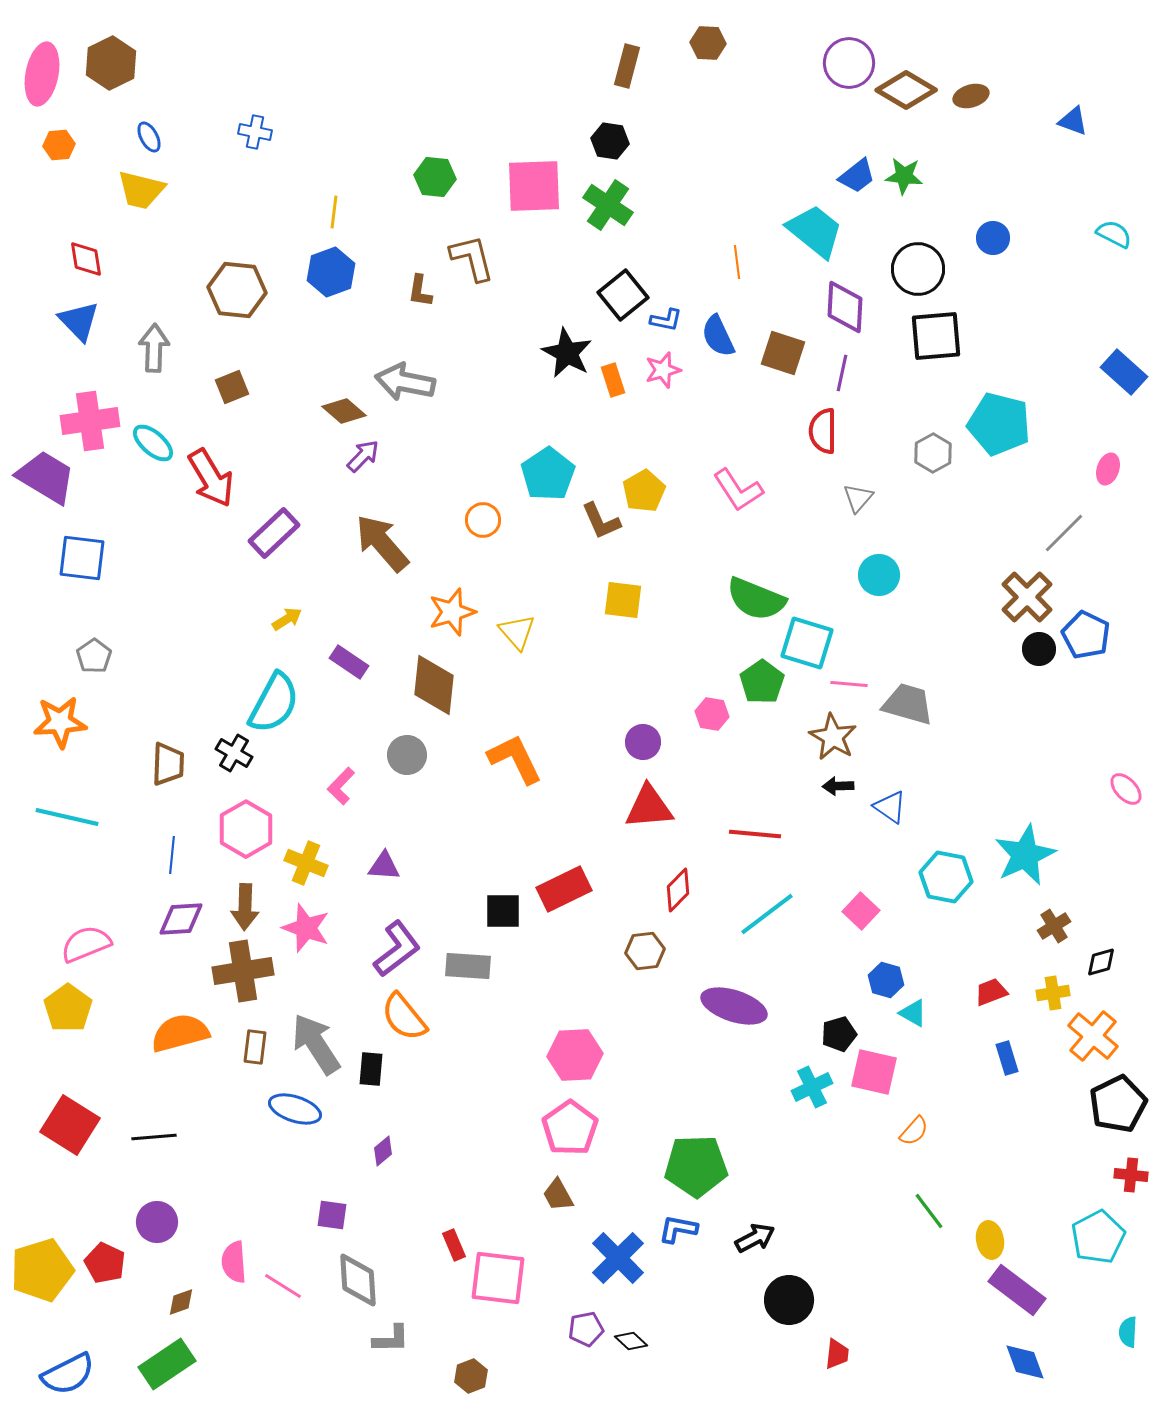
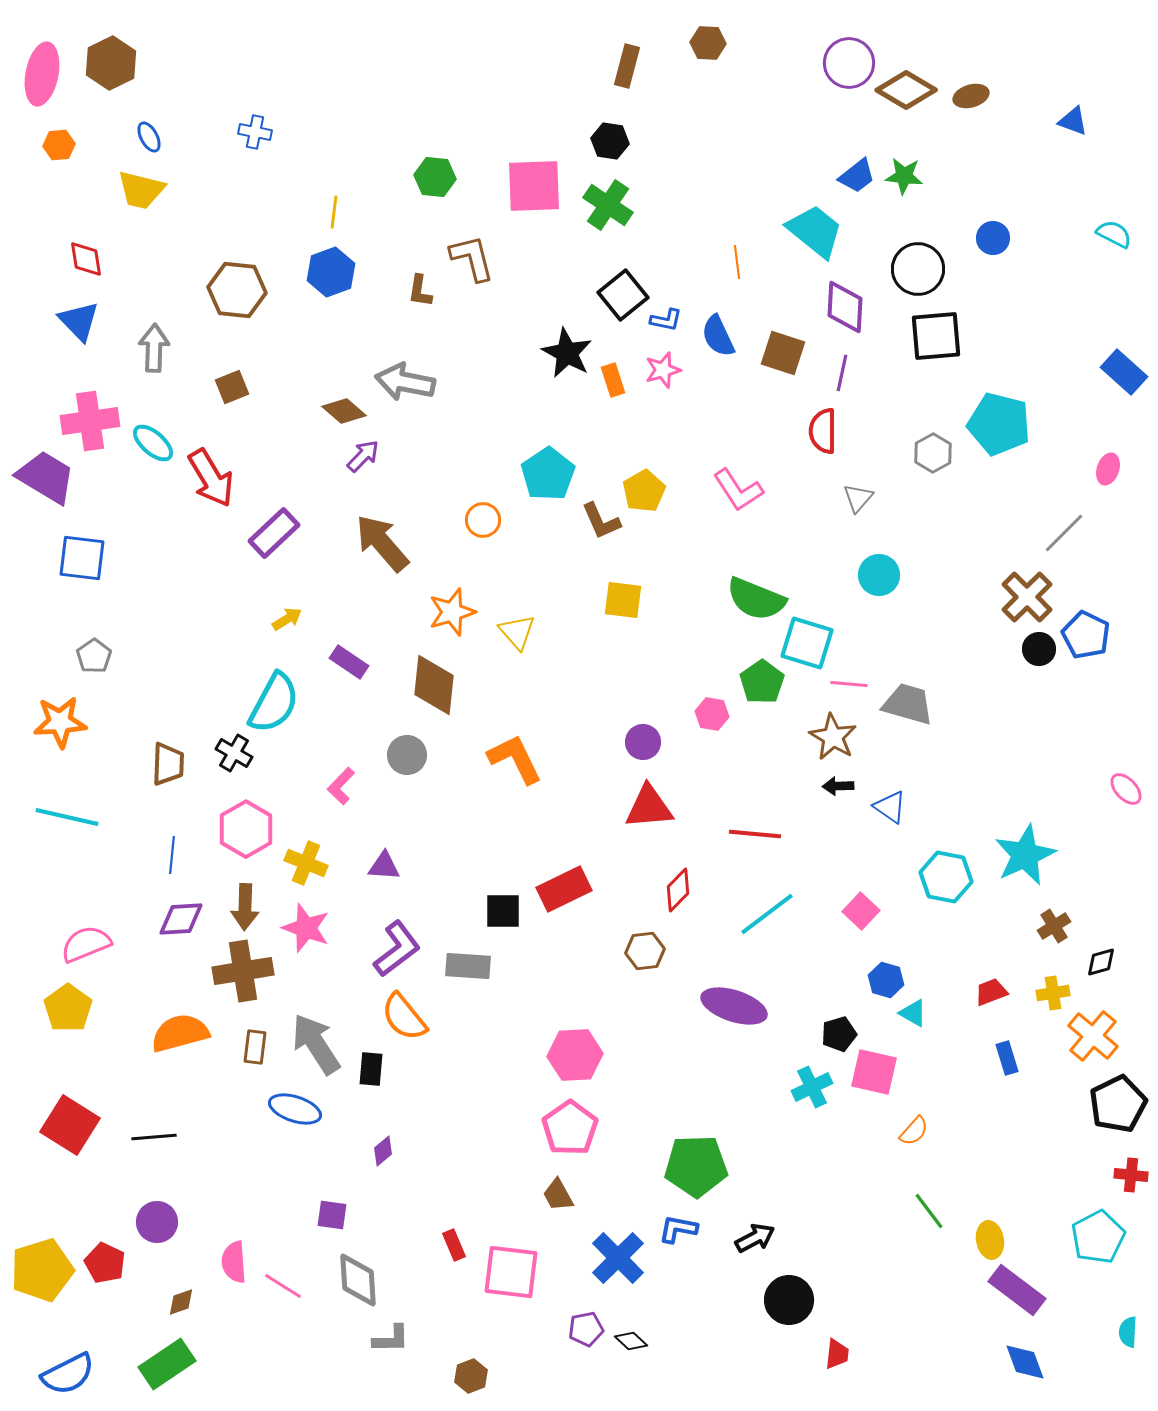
pink square at (498, 1278): moved 13 px right, 6 px up
